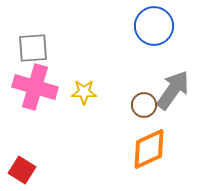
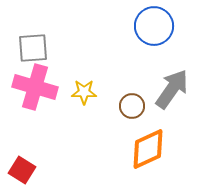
gray arrow: moved 1 px left, 1 px up
brown circle: moved 12 px left, 1 px down
orange diamond: moved 1 px left
